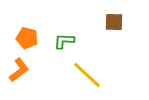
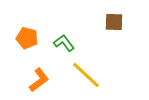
green L-shape: moved 2 px down; rotated 50 degrees clockwise
orange L-shape: moved 20 px right, 10 px down
yellow line: moved 1 px left
